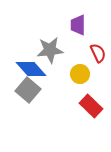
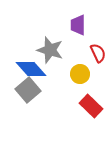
gray star: rotated 24 degrees clockwise
gray square: rotated 10 degrees clockwise
